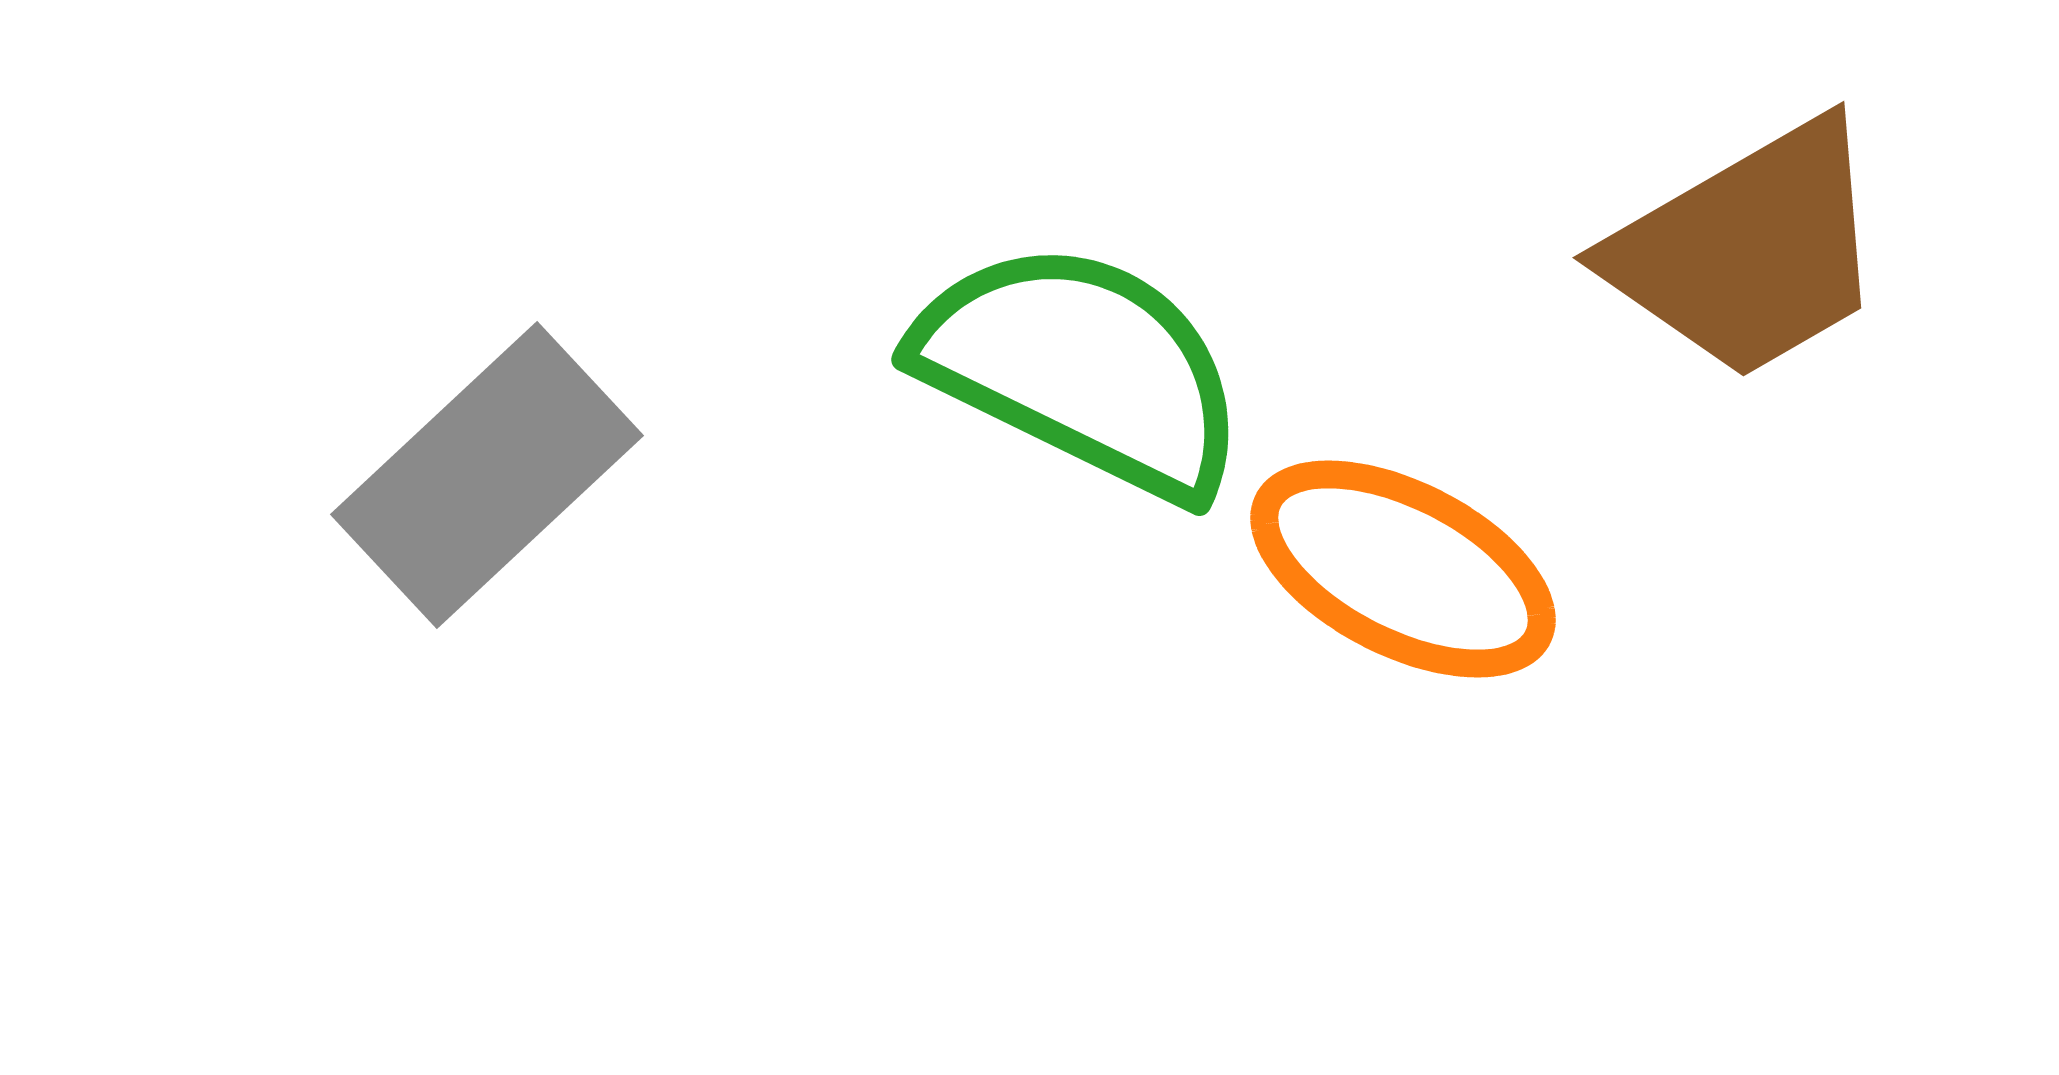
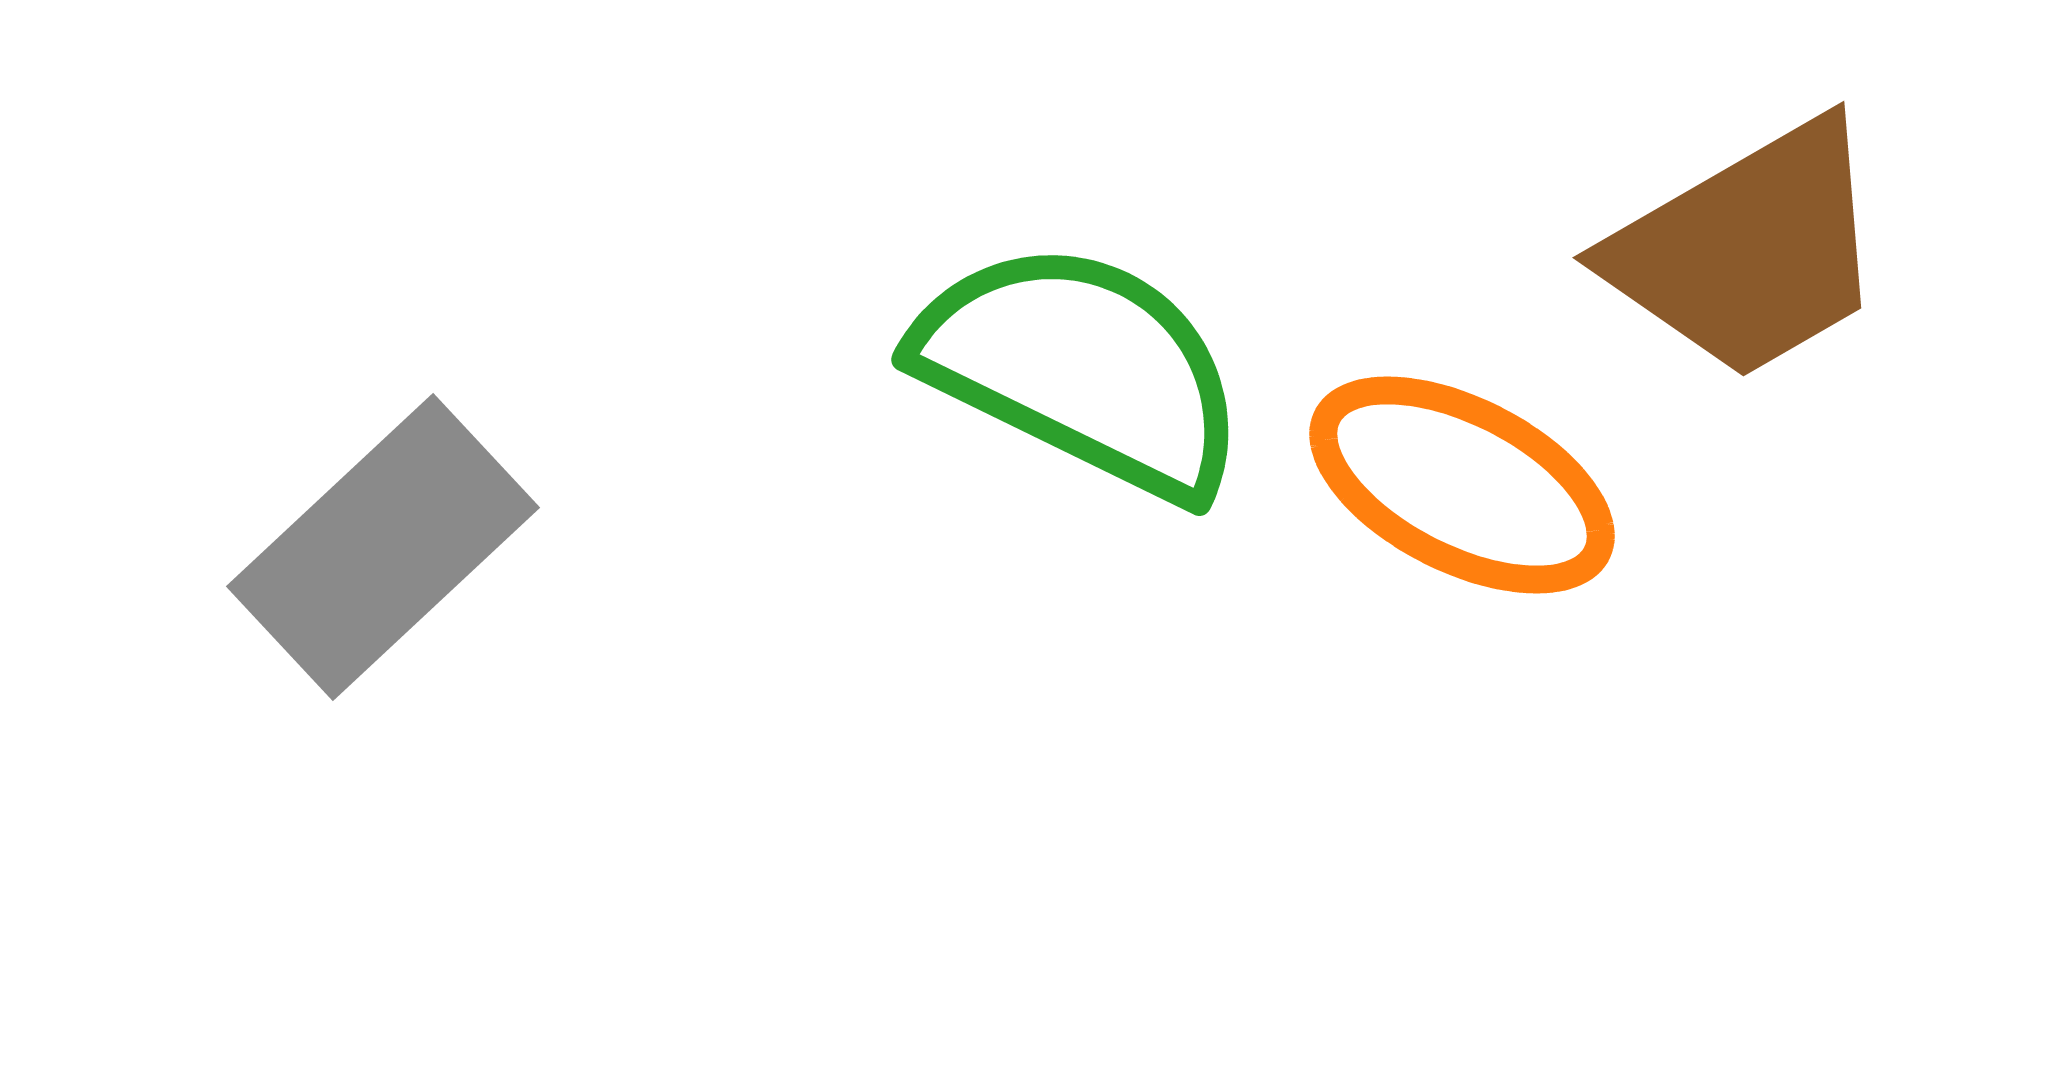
gray rectangle: moved 104 px left, 72 px down
orange ellipse: moved 59 px right, 84 px up
